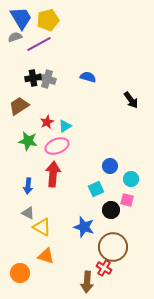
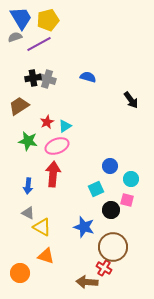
brown arrow: rotated 90 degrees clockwise
